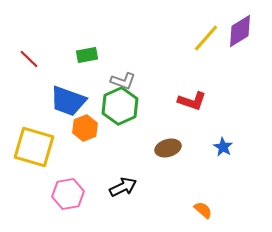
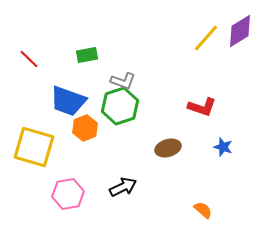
red L-shape: moved 10 px right, 6 px down
green hexagon: rotated 6 degrees clockwise
blue star: rotated 12 degrees counterclockwise
